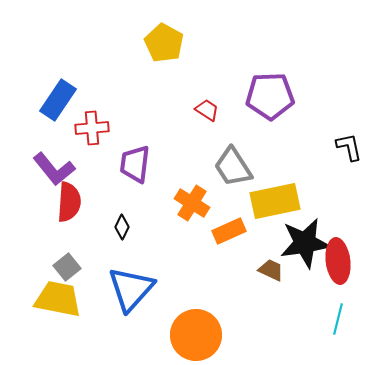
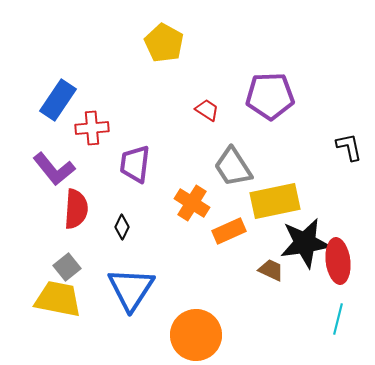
red semicircle: moved 7 px right, 7 px down
blue triangle: rotated 9 degrees counterclockwise
